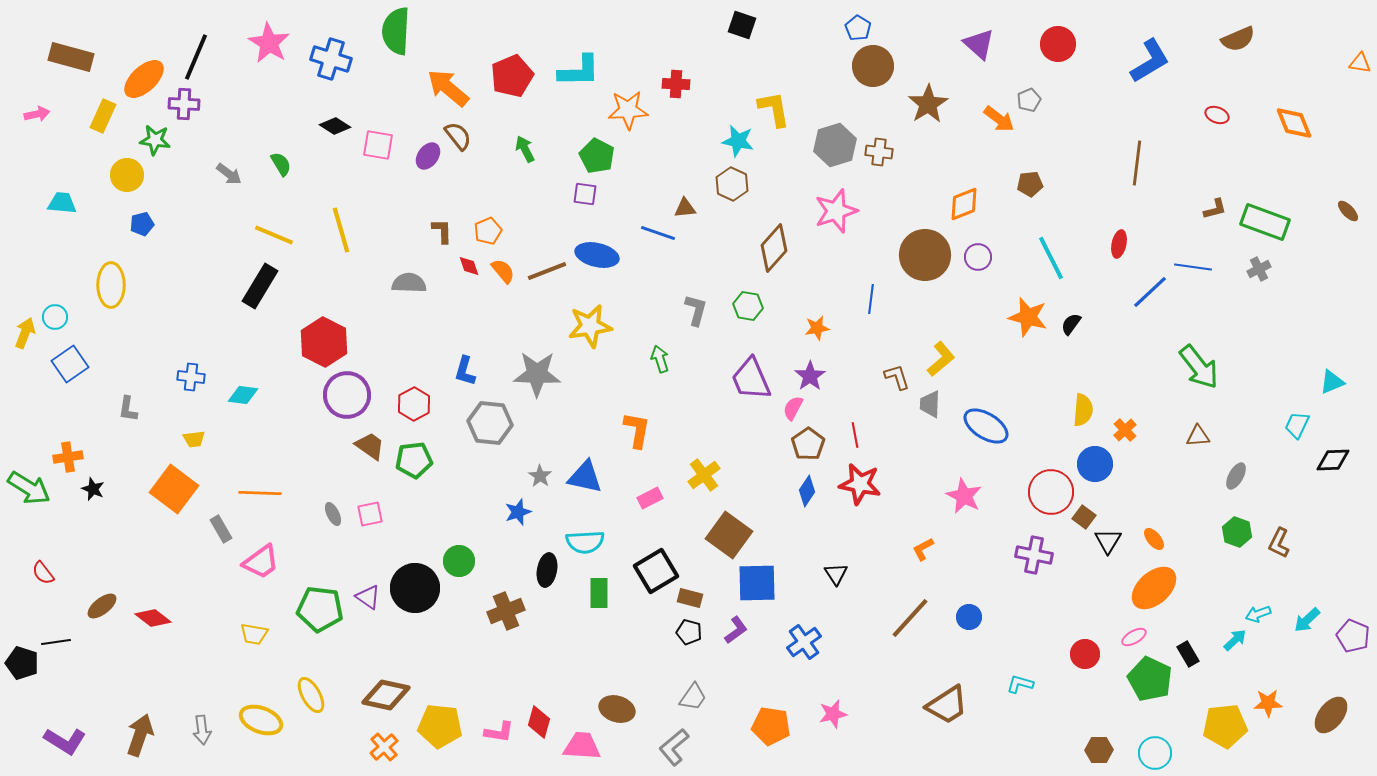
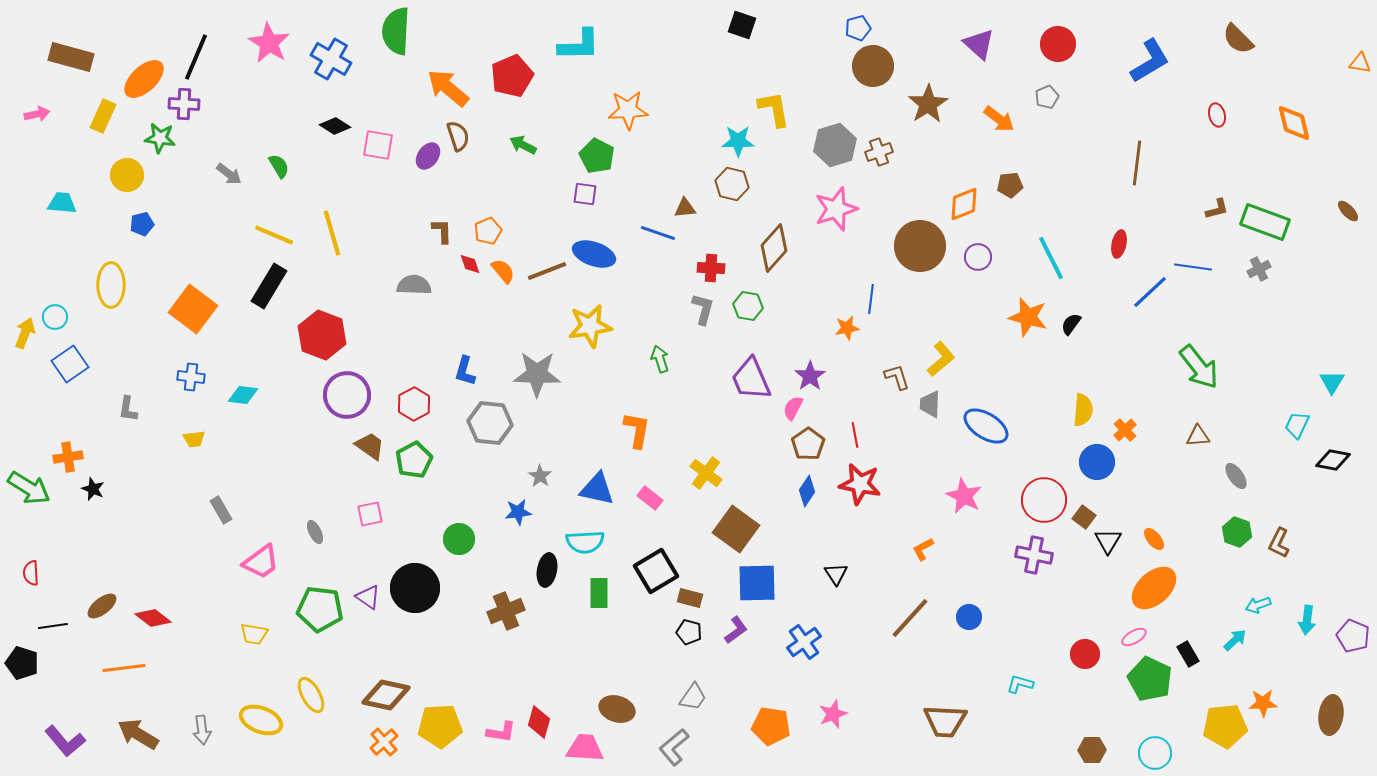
blue pentagon at (858, 28): rotated 25 degrees clockwise
brown semicircle at (1238, 39): rotated 68 degrees clockwise
blue cross at (331, 59): rotated 12 degrees clockwise
cyan L-shape at (579, 71): moved 26 px up
red cross at (676, 84): moved 35 px right, 184 px down
gray pentagon at (1029, 100): moved 18 px right, 3 px up
red ellipse at (1217, 115): rotated 55 degrees clockwise
orange diamond at (1294, 123): rotated 9 degrees clockwise
brown semicircle at (458, 136): rotated 20 degrees clockwise
green star at (155, 140): moved 5 px right, 2 px up
cyan star at (738, 141): rotated 12 degrees counterclockwise
green arrow at (525, 149): moved 2 px left, 4 px up; rotated 36 degrees counterclockwise
brown cross at (879, 152): rotated 28 degrees counterclockwise
green semicircle at (281, 164): moved 2 px left, 2 px down
brown hexagon at (732, 184): rotated 12 degrees counterclockwise
brown pentagon at (1030, 184): moved 20 px left, 1 px down
brown L-shape at (1215, 209): moved 2 px right
pink star at (836, 211): moved 2 px up
yellow line at (341, 230): moved 9 px left, 3 px down
blue ellipse at (597, 255): moved 3 px left, 1 px up; rotated 6 degrees clockwise
brown circle at (925, 255): moved 5 px left, 9 px up
red diamond at (469, 266): moved 1 px right, 2 px up
gray semicircle at (409, 283): moved 5 px right, 2 px down
black rectangle at (260, 286): moved 9 px right
gray L-shape at (696, 310): moved 7 px right, 1 px up
orange star at (817, 328): moved 30 px right
red hexagon at (324, 342): moved 2 px left, 7 px up; rotated 6 degrees counterclockwise
cyan triangle at (1332, 382): rotated 36 degrees counterclockwise
green pentagon at (414, 460): rotated 21 degrees counterclockwise
black diamond at (1333, 460): rotated 12 degrees clockwise
blue circle at (1095, 464): moved 2 px right, 2 px up
yellow cross at (704, 475): moved 2 px right, 2 px up; rotated 16 degrees counterclockwise
gray ellipse at (1236, 476): rotated 64 degrees counterclockwise
blue triangle at (585, 477): moved 12 px right, 12 px down
orange square at (174, 489): moved 19 px right, 180 px up
red circle at (1051, 492): moved 7 px left, 8 px down
orange line at (260, 493): moved 136 px left, 175 px down; rotated 9 degrees counterclockwise
pink rectangle at (650, 498): rotated 65 degrees clockwise
blue star at (518, 512): rotated 12 degrees clockwise
gray ellipse at (333, 514): moved 18 px left, 18 px down
gray rectangle at (221, 529): moved 19 px up
brown square at (729, 535): moved 7 px right, 6 px up
green circle at (459, 561): moved 22 px up
red semicircle at (43, 573): moved 12 px left; rotated 35 degrees clockwise
cyan arrow at (1258, 614): moved 9 px up
cyan arrow at (1307, 620): rotated 40 degrees counterclockwise
black line at (56, 642): moved 3 px left, 16 px up
orange star at (1268, 703): moved 5 px left
brown trapezoid at (947, 705): moved 2 px left, 16 px down; rotated 36 degrees clockwise
pink star at (833, 714): rotated 8 degrees counterclockwise
brown ellipse at (1331, 715): rotated 30 degrees counterclockwise
yellow pentagon at (440, 726): rotated 9 degrees counterclockwise
pink L-shape at (499, 732): moved 2 px right
brown arrow at (140, 735): moved 2 px left, 1 px up; rotated 78 degrees counterclockwise
purple L-shape at (65, 741): rotated 18 degrees clockwise
pink trapezoid at (582, 746): moved 3 px right, 2 px down
orange cross at (384, 747): moved 5 px up
brown hexagon at (1099, 750): moved 7 px left
